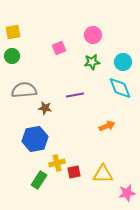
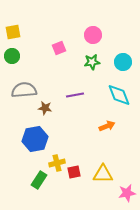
cyan diamond: moved 1 px left, 7 px down
